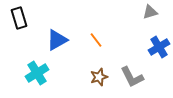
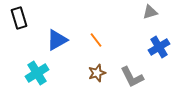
brown star: moved 2 px left, 4 px up
